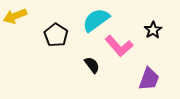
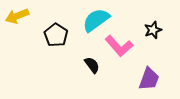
yellow arrow: moved 2 px right
black star: rotated 12 degrees clockwise
